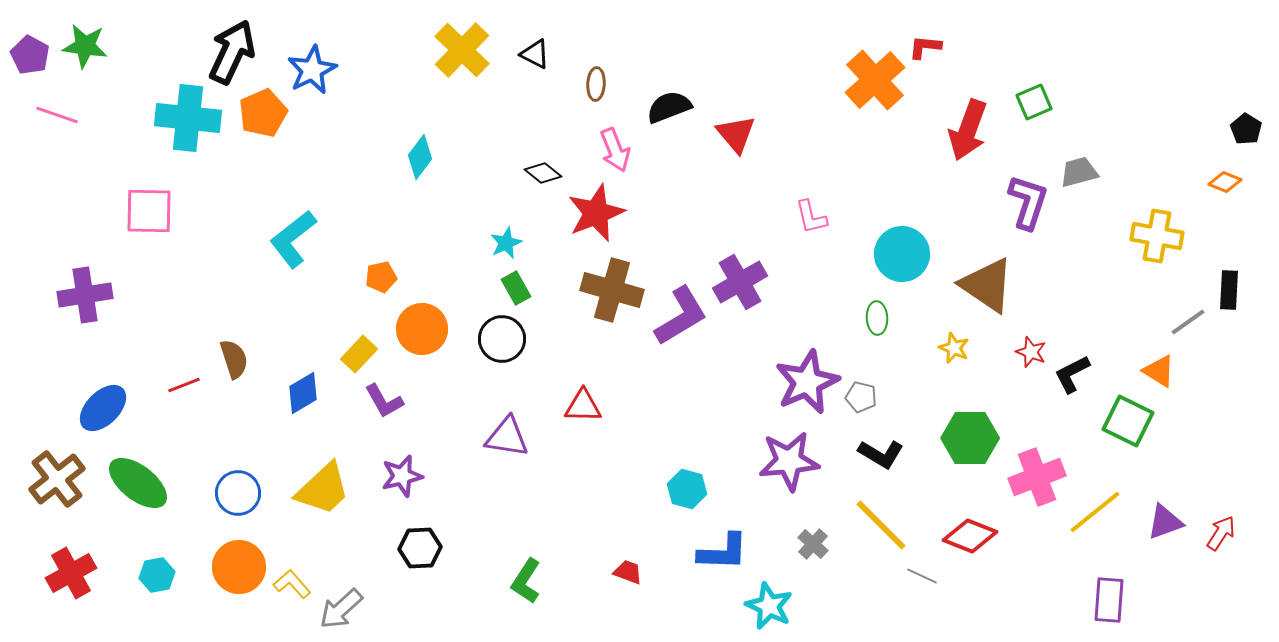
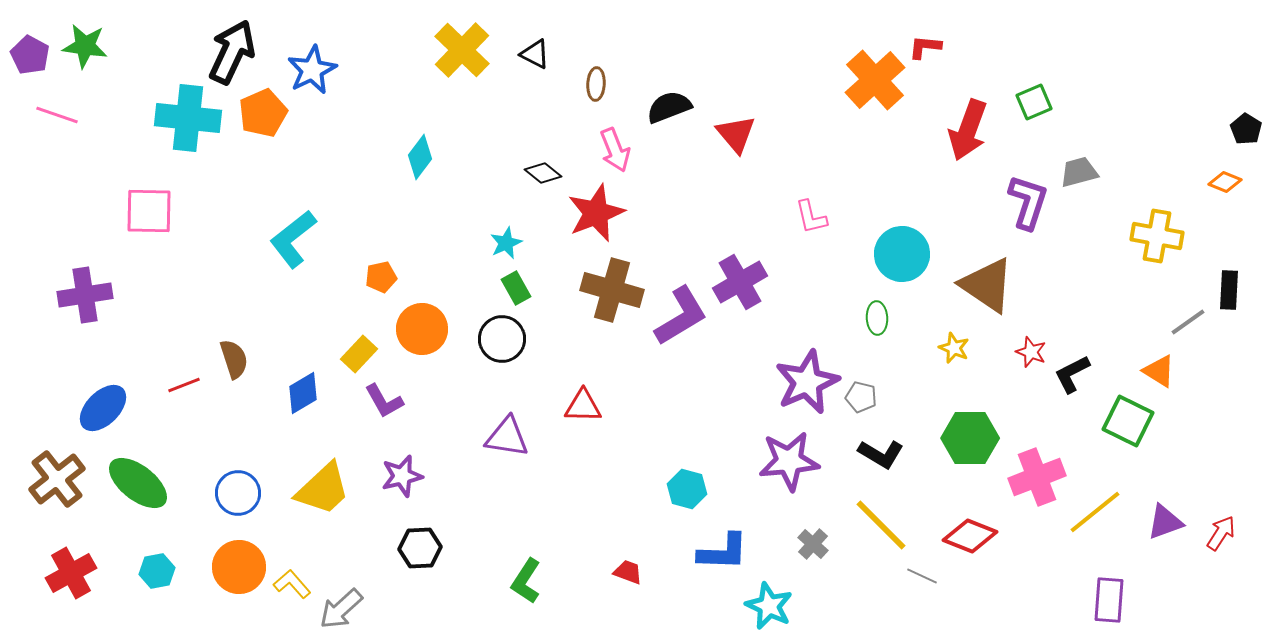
cyan hexagon at (157, 575): moved 4 px up
